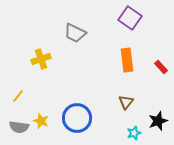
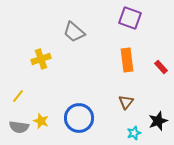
purple square: rotated 15 degrees counterclockwise
gray trapezoid: moved 1 px left, 1 px up; rotated 15 degrees clockwise
blue circle: moved 2 px right
